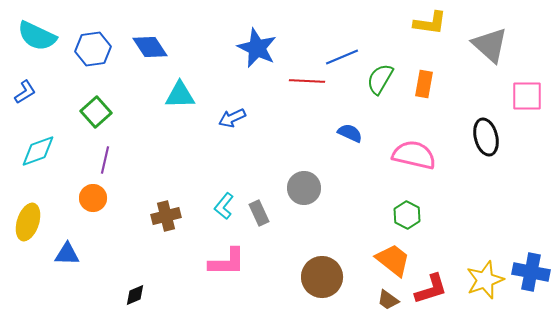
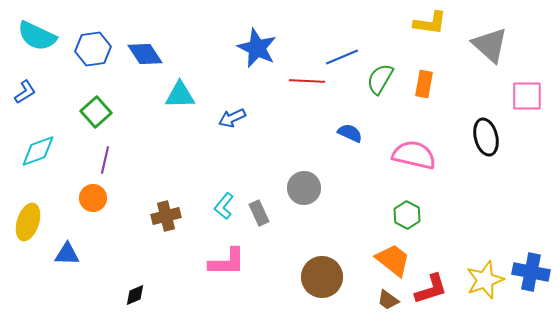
blue diamond: moved 5 px left, 7 px down
